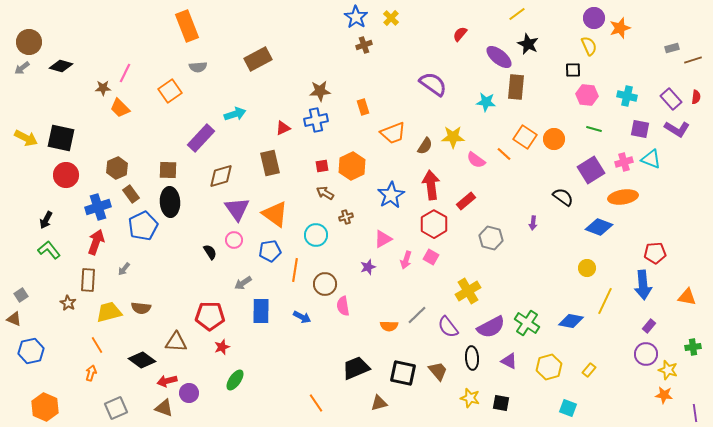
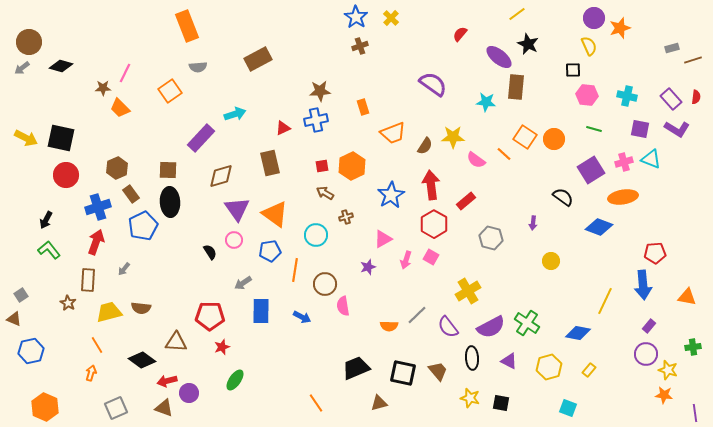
brown cross at (364, 45): moved 4 px left, 1 px down
yellow circle at (587, 268): moved 36 px left, 7 px up
blue diamond at (571, 321): moved 7 px right, 12 px down
